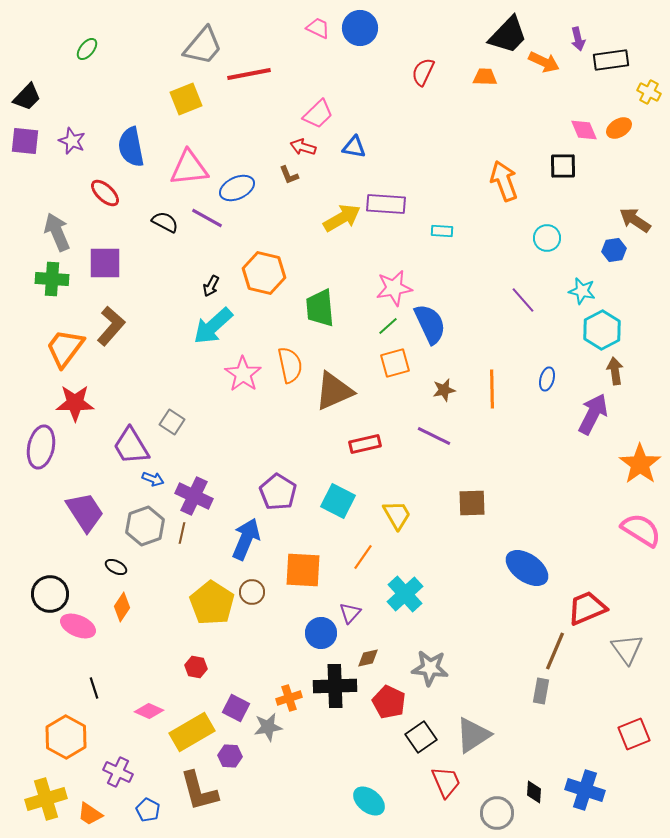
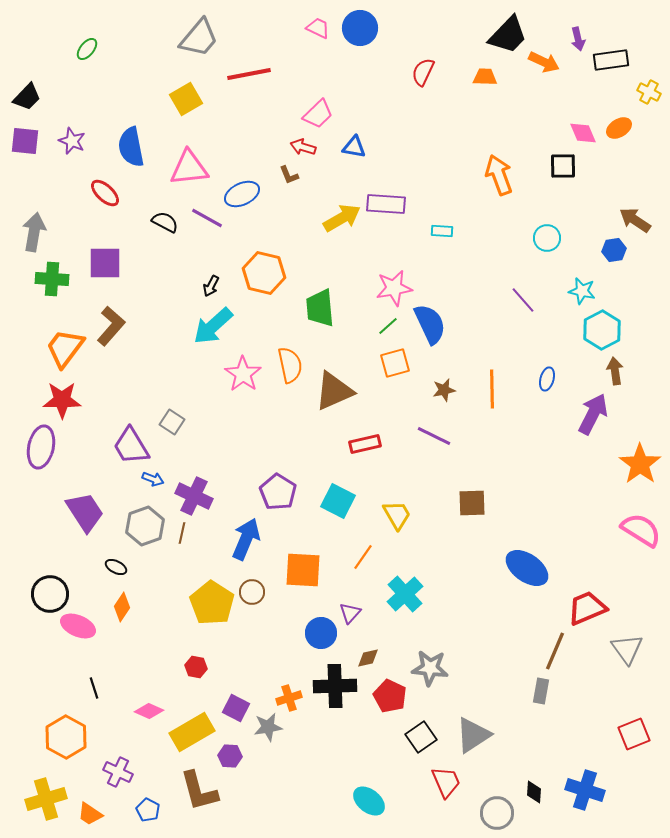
gray trapezoid at (203, 46): moved 4 px left, 8 px up
yellow square at (186, 99): rotated 8 degrees counterclockwise
pink diamond at (584, 130): moved 1 px left, 3 px down
orange arrow at (504, 181): moved 5 px left, 6 px up
blue ellipse at (237, 188): moved 5 px right, 6 px down
gray arrow at (57, 232): moved 23 px left; rotated 33 degrees clockwise
red star at (75, 403): moved 13 px left, 3 px up
red pentagon at (389, 702): moved 1 px right, 6 px up
